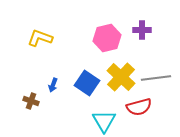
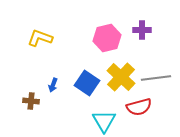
brown cross: rotated 14 degrees counterclockwise
